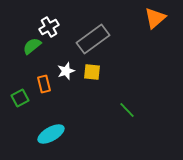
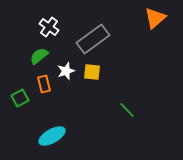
white cross: rotated 24 degrees counterclockwise
green semicircle: moved 7 px right, 10 px down
cyan ellipse: moved 1 px right, 2 px down
